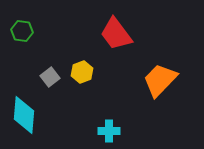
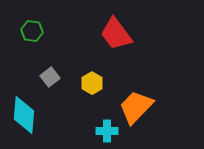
green hexagon: moved 10 px right
yellow hexagon: moved 10 px right, 11 px down; rotated 10 degrees counterclockwise
orange trapezoid: moved 24 px left, 27 px down
cyan cross: moved 2 px left
